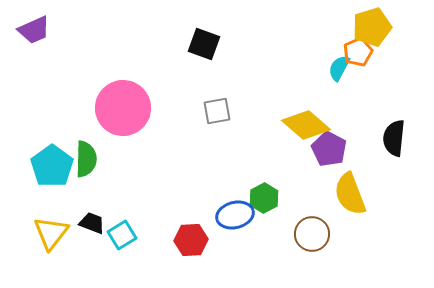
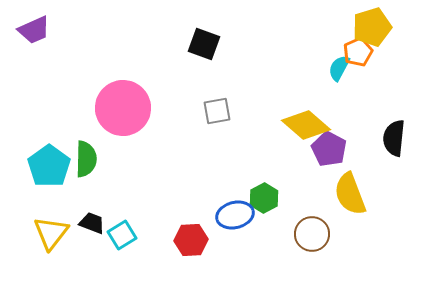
cyan pentagon: moved 3 px left
